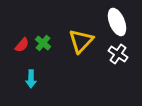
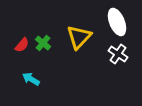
yellow triangle: moved 2 px left, 4 px up
cyan arrow: rotated 120 degrees clockwise
